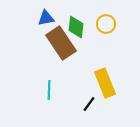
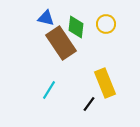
blue triangle: rotated 24 degrees clockwise
cyan line: rotated 30 degrees clockwise
